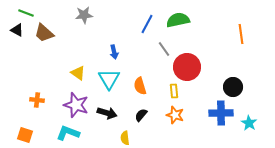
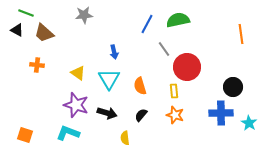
orange cross: moved 35 px up
